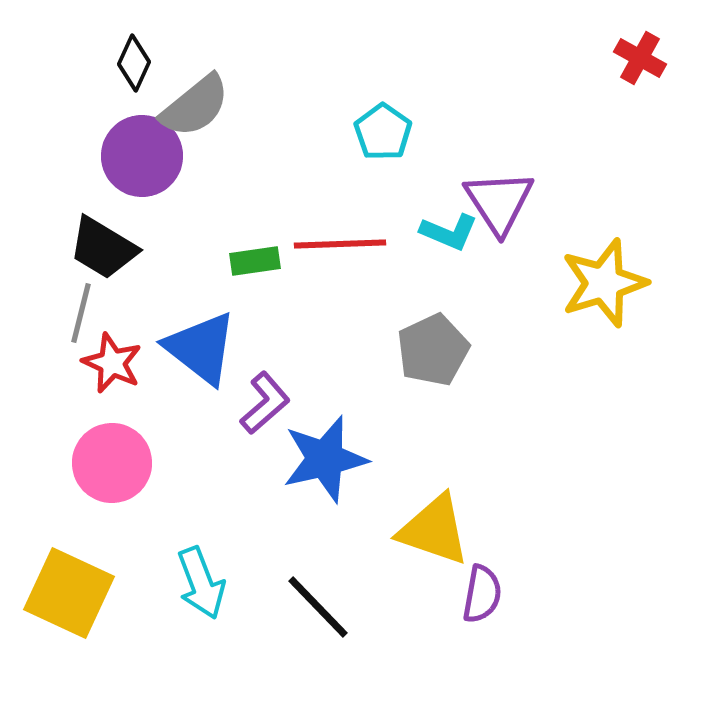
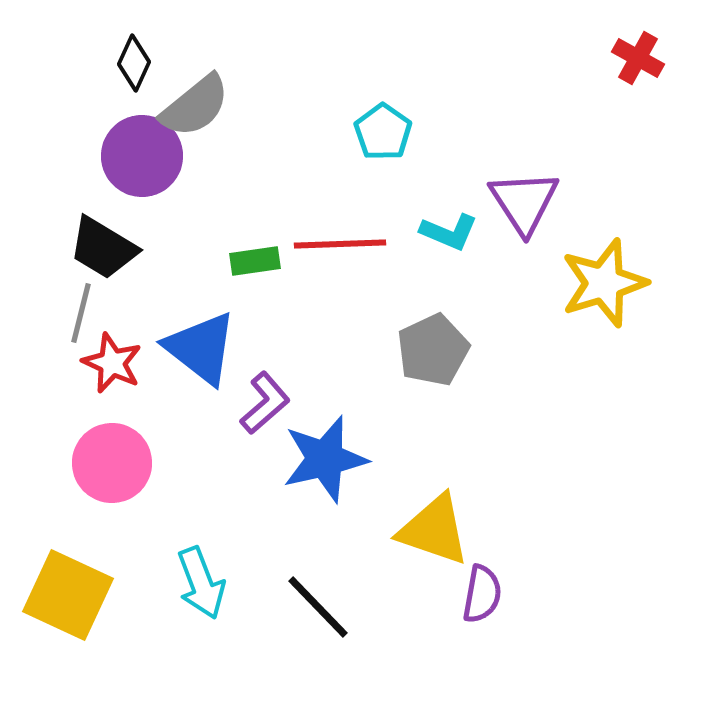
red cross: moved 2 px left
purple triangle: moved 25 px right
yellow square: moved 1 px left, 2 px down
